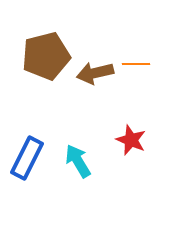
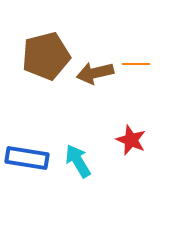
blue rectangle: rotated 72 degrees clockwise
